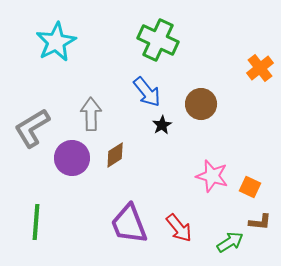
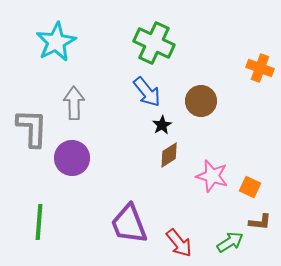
green cross: moved 4 px left, 3 px down
orange cross: rotated 32 degrees counterclockwise
brown circle: moved 3 px up
gray arrow: moved 17 px left, 11 px up
gray L-shape: rotated 123 degrees clockwise
brown diamond: moved 54 px right
green line: moved 3 px right
red arrow: moved 15 px down
